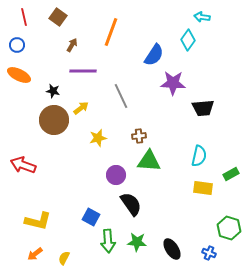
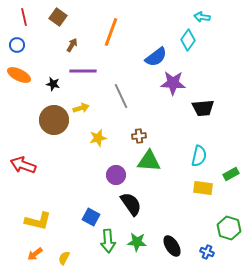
blue semicircle: moved 2 px right, 2 px down; rotated 20 degrees clockwise
black star: moved 7 px up
yellow arrow: rotated 21 degrees clockwise
black ellipse: moved 3 px up
blue cross: moved 2 px left, 1 px up
